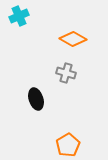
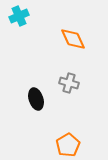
orange diamond: rotated 36 degrees clockwise
gray cross: moved 3 px right, 10 px down
